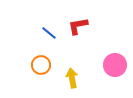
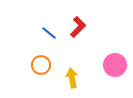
red L-shape: moved 1 px down; rotated 145 degrees clockwise
